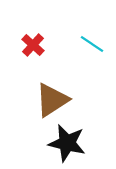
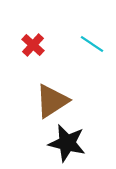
brown triangle: moved 1 px down
